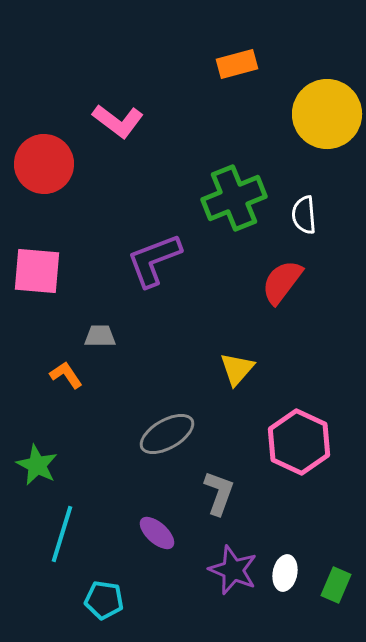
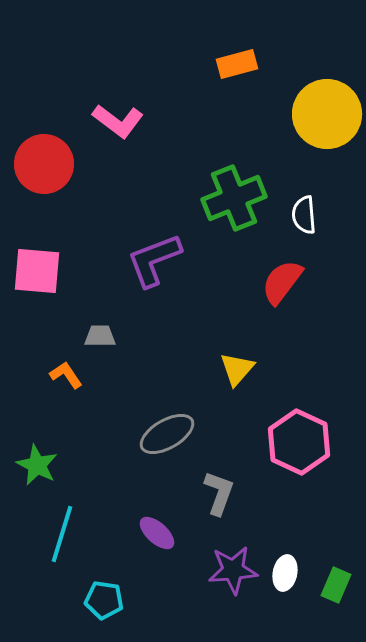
purple star: rotated 27 degrees counterclockwise
